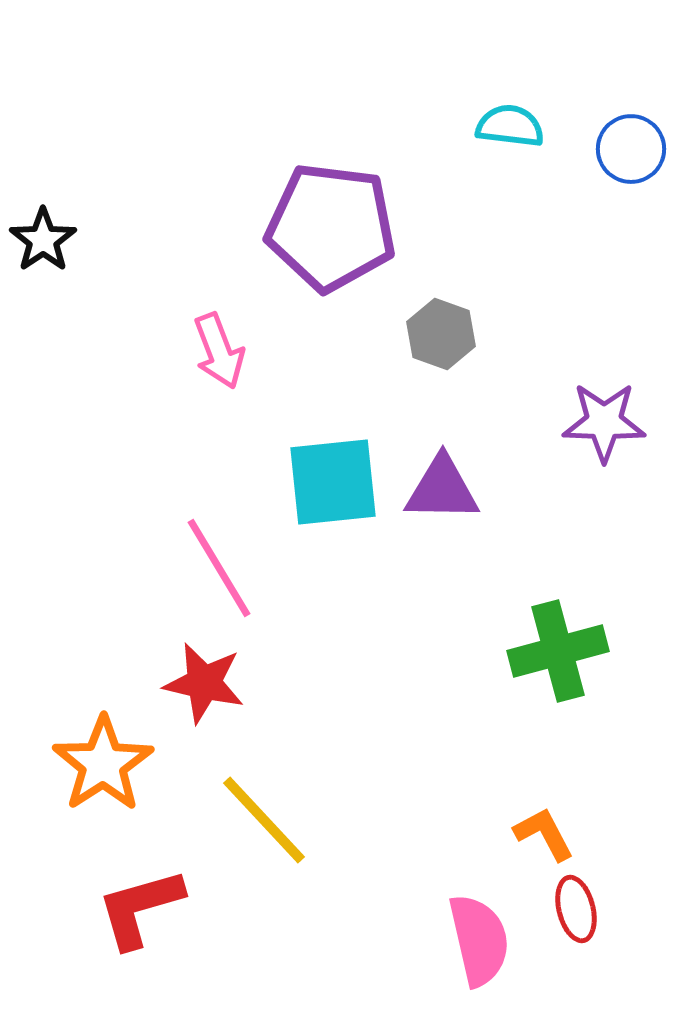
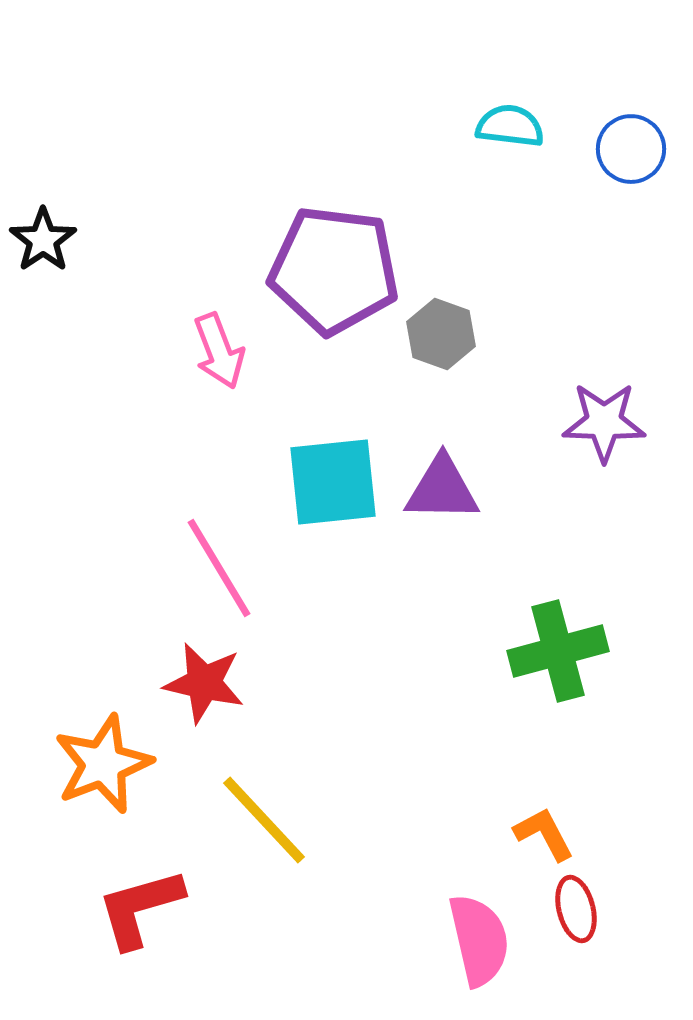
purple pentagon: moved 3 px right, 43 px down
orange star: rotated 12 degrees clockwise
